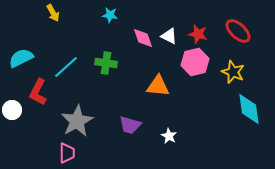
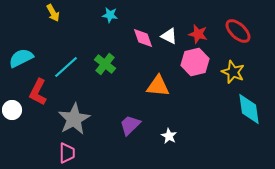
green cross: moved 1 px left, 1 px down; rotated 30 degrees clockwise
gray star: moved 3 px left, 2 px up
purple trapezoid: rotated 120 degrees clockwise
